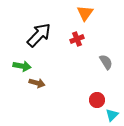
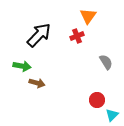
orange triangle: moved 3 px right, 3 px down
red cross: moved 3 px up
